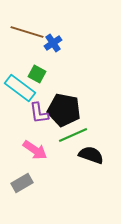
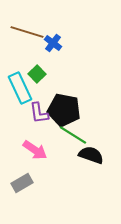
blue cross: rotated 18 degrees counterclockwise
green square: rotated 18 degrees clockwise
cyan rectangle: rotated 28 degrees clockwise
green line: rotated 56 degrees clockwise
